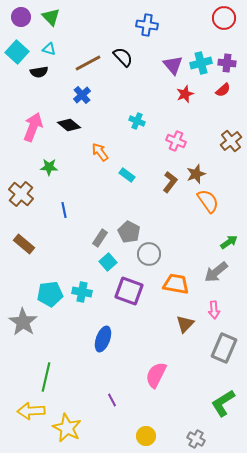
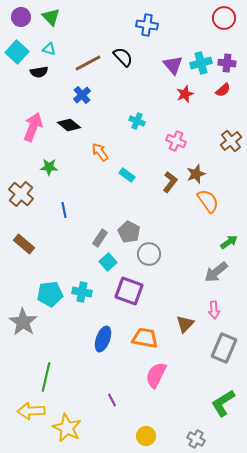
orange trapezoid at (176, 284): moved 31 px left, 54 px down
